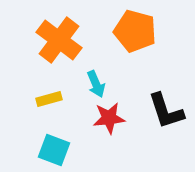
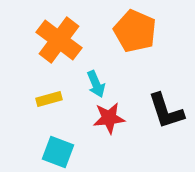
orange pentagon: rotated 9 degrees clockwise
cyan square: moved 4 px right, 2 px down
